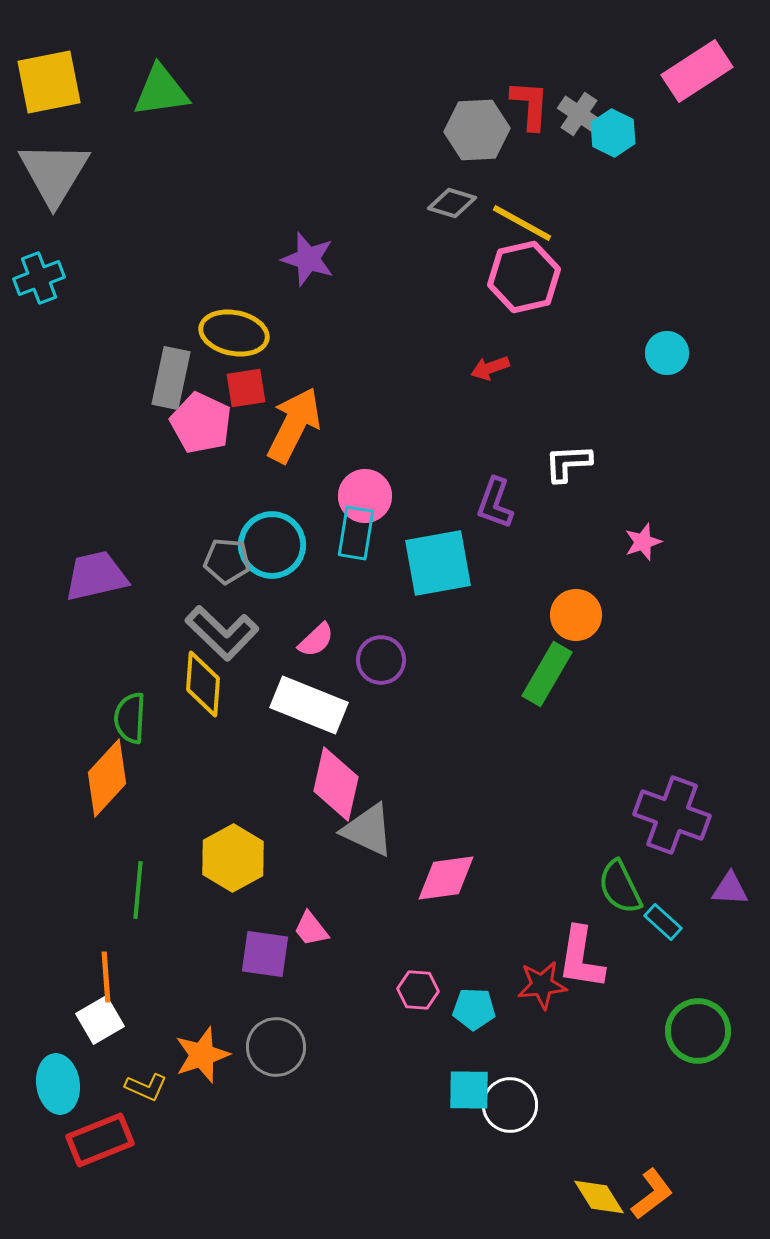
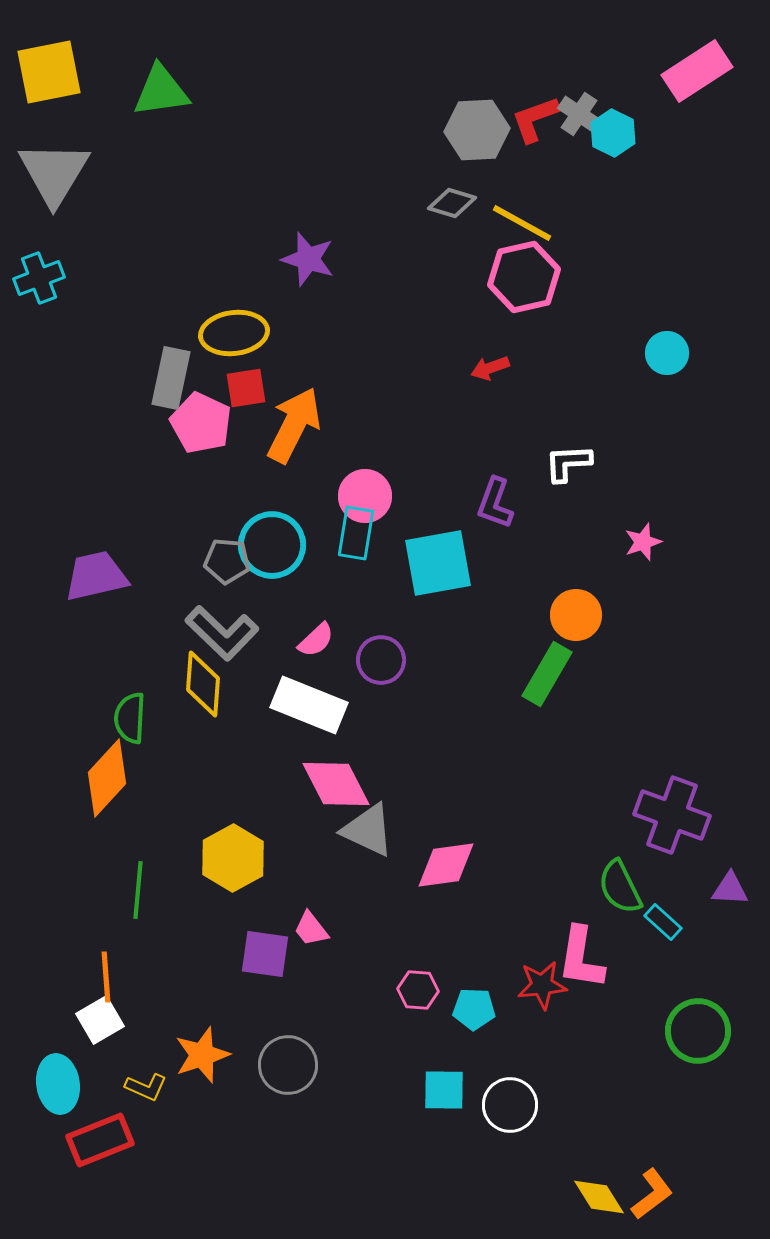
yellow square at (49, 82): moved 10 px up
red L-shape at (530, 105): moved 5 px right, 14 px down; rotated 114 degrees counterclockwise
yellow ellipse at (234, 333): rotated 18 degrees counterclockwise
pink diamond at (336, 784): rotated 40 degrees counterclockwise
pink diamond at (446, 878): moved 13 px up
gray circle at (276, 1047): moved 12 px right, 18 px down
cyan square at (469, 1090): moved 25 px left
